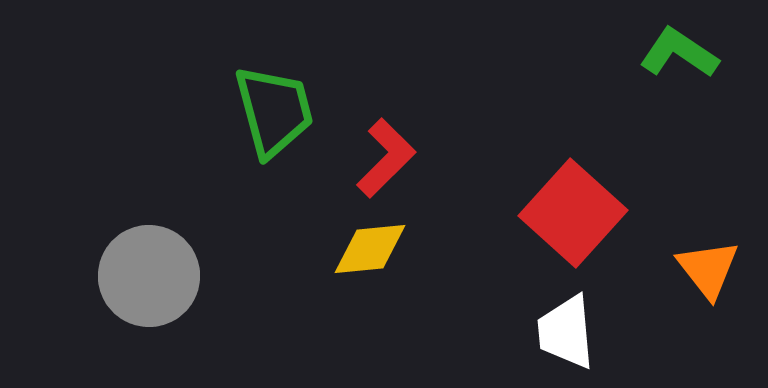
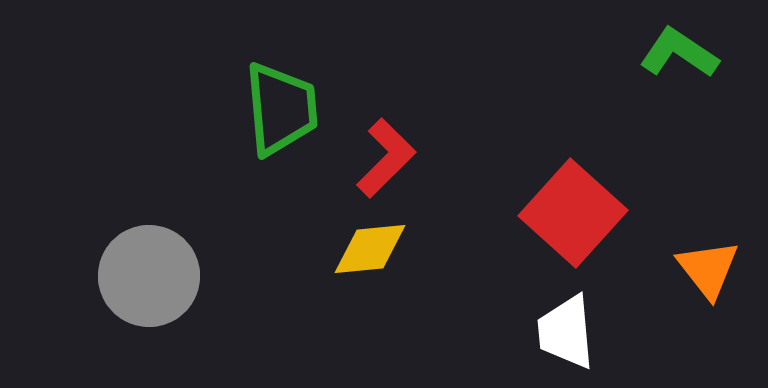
green trapezoid: moved 7 px right, 2 px up; rotated 10 degrees clockwise
